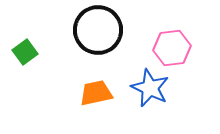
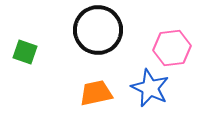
green square: rotated 35 degrees counterclockwise
